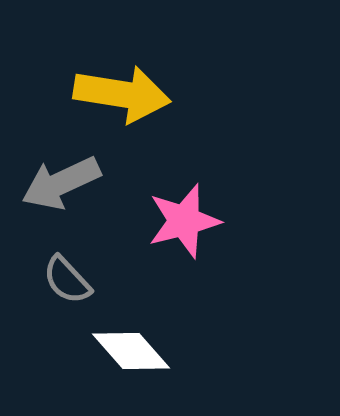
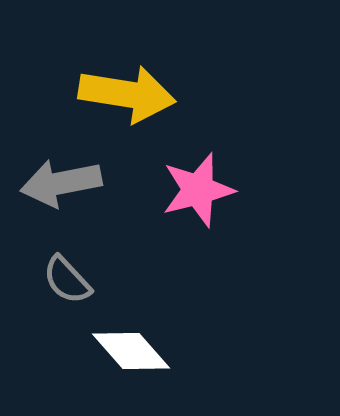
yellow arrow: moved 5 px right
gray arrow: rotated 14 degrees clockwise
pink star: moved 14 px right, 31 px up
